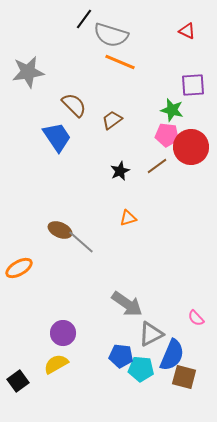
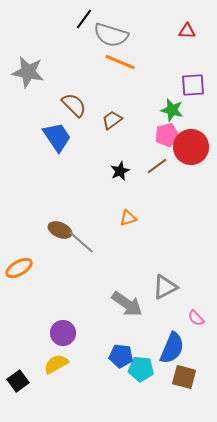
red triangle: rotated 24 degrees counterclockwise
gray star: rotated 20 degrees clockwise
pink pentagon: rotated 20 degrees counterclockwise
gray triangle: moved 14 px right, 47 px up
blue semicircle: moved 7 px up
